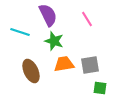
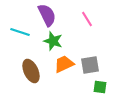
purple semicircle: moved 1 px left
green star: moved 1 px left
orange trapezoid: rotated 15 degrees counterclockwise
green square: moved 1 px up
